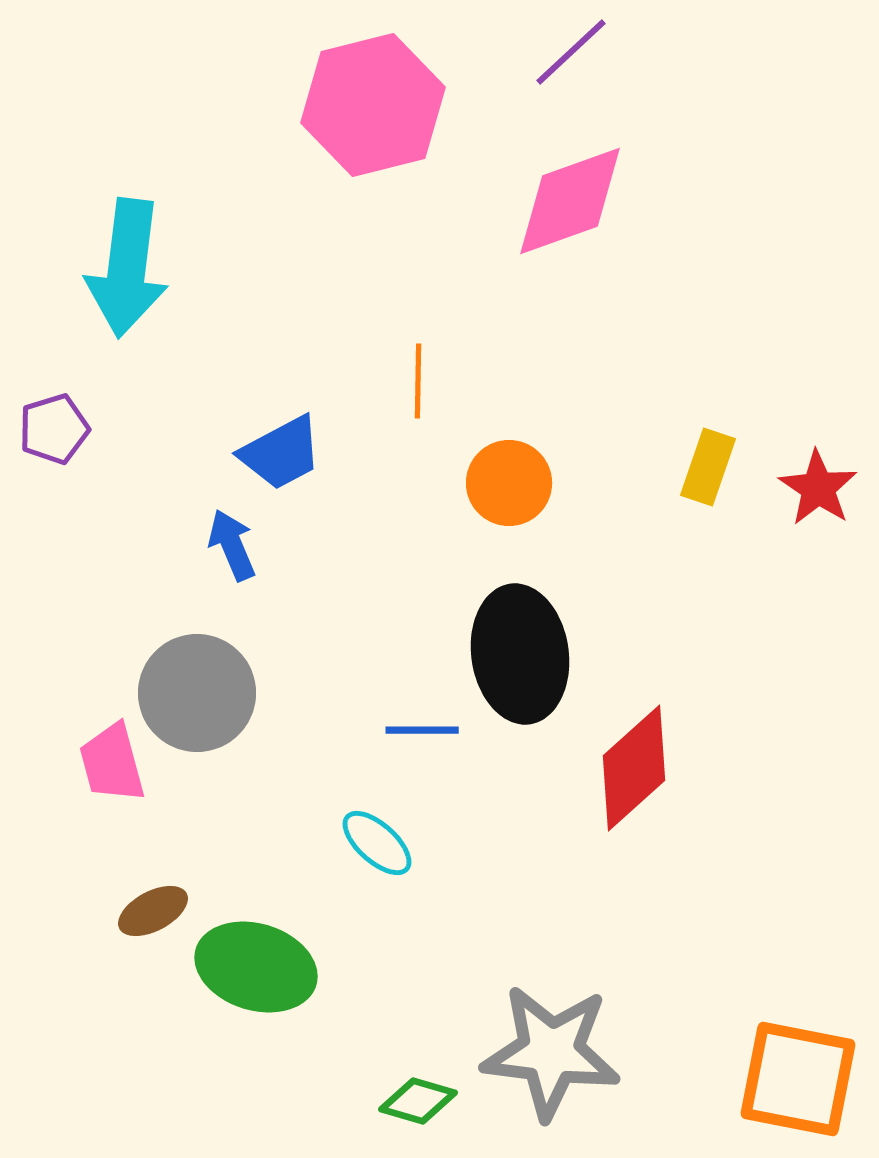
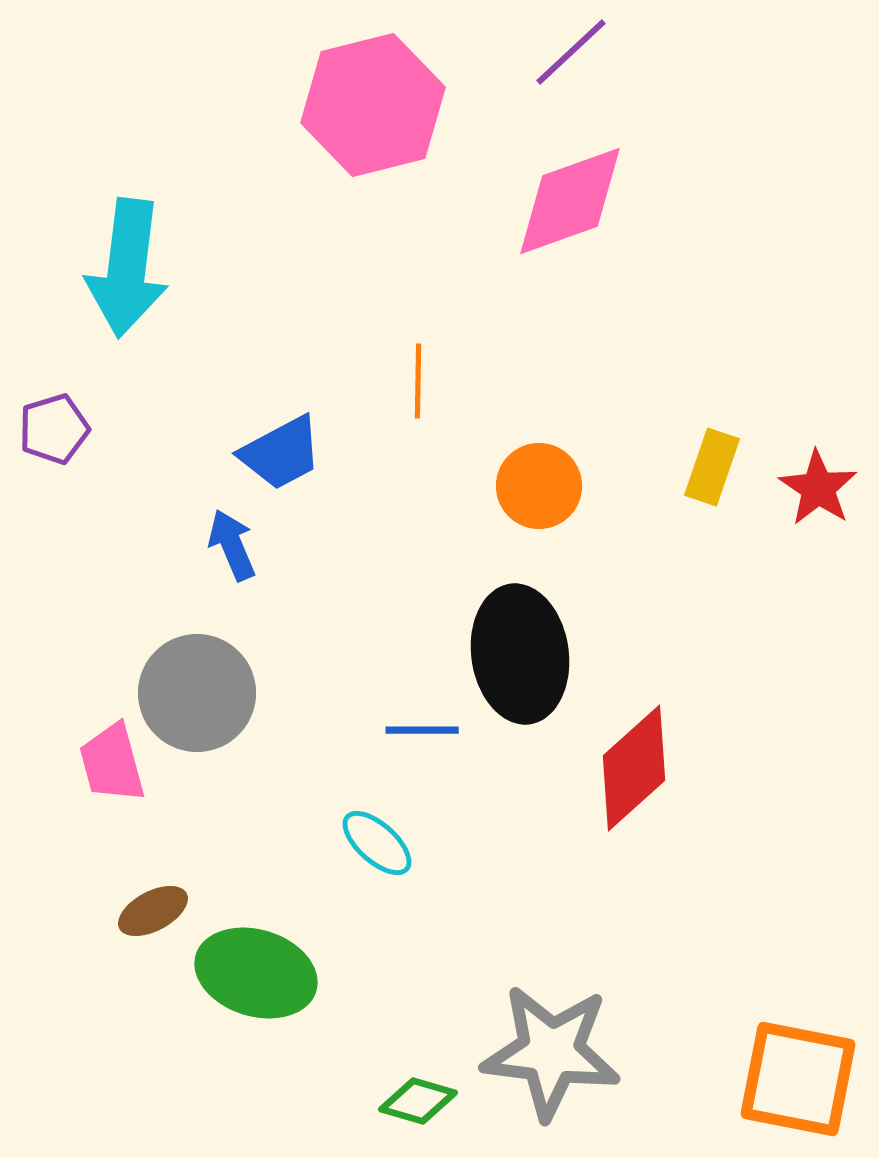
yellow rectangle: moved 4 px right
orange circle: moved 30 px right, 3 px down
green ellipse: moved 6 px down
